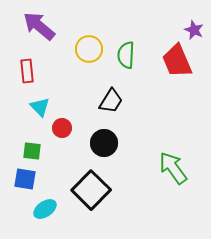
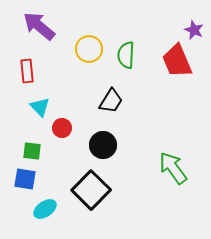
black circle: moved 1 px left, 2 px down
